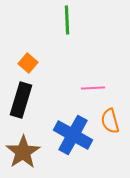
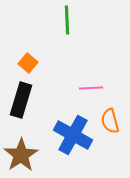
pink line: moved 2 px left
brown star: moved 2 px left, 3 px down
